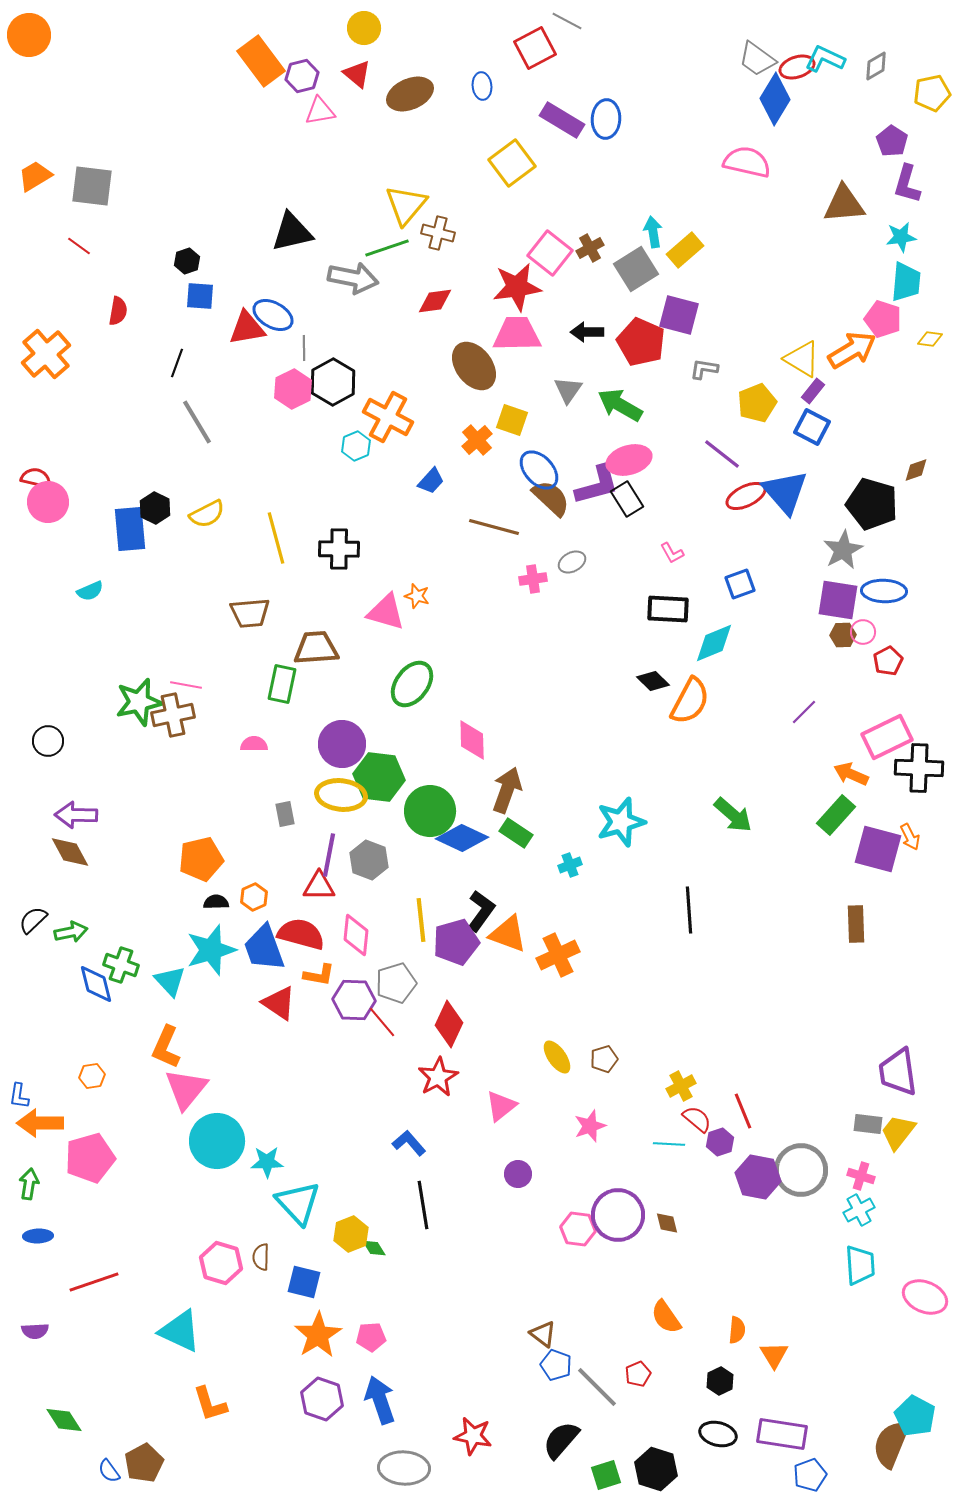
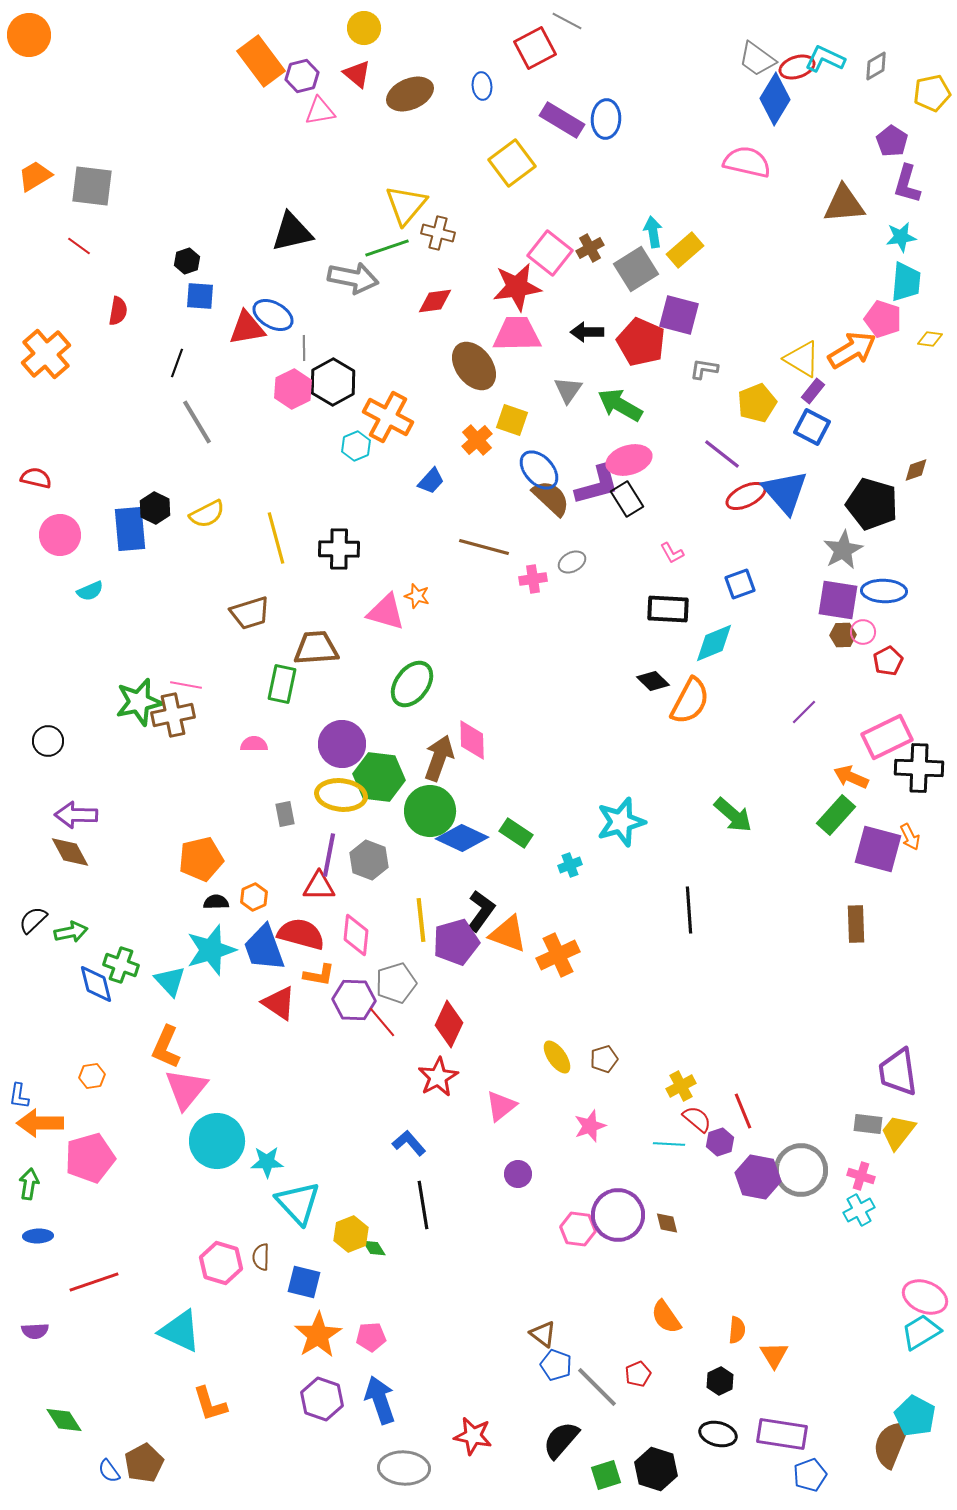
pink circle at (48, 502): moved 12 px right, 33 px down
brown line at (494, 527): moved 10 px left, 20 px down
brown trapezoid at (250, 613): rotated 12 degrees counterclockwise
orange arrow at (851, 774): moved 3 px down
brown arrow at (507, 790): moved 68 px left, 32 px up
cyan trapezoid at (860, 1265): moved 61 px right, 67 px down; rotated 117 degrees counterclockwise
